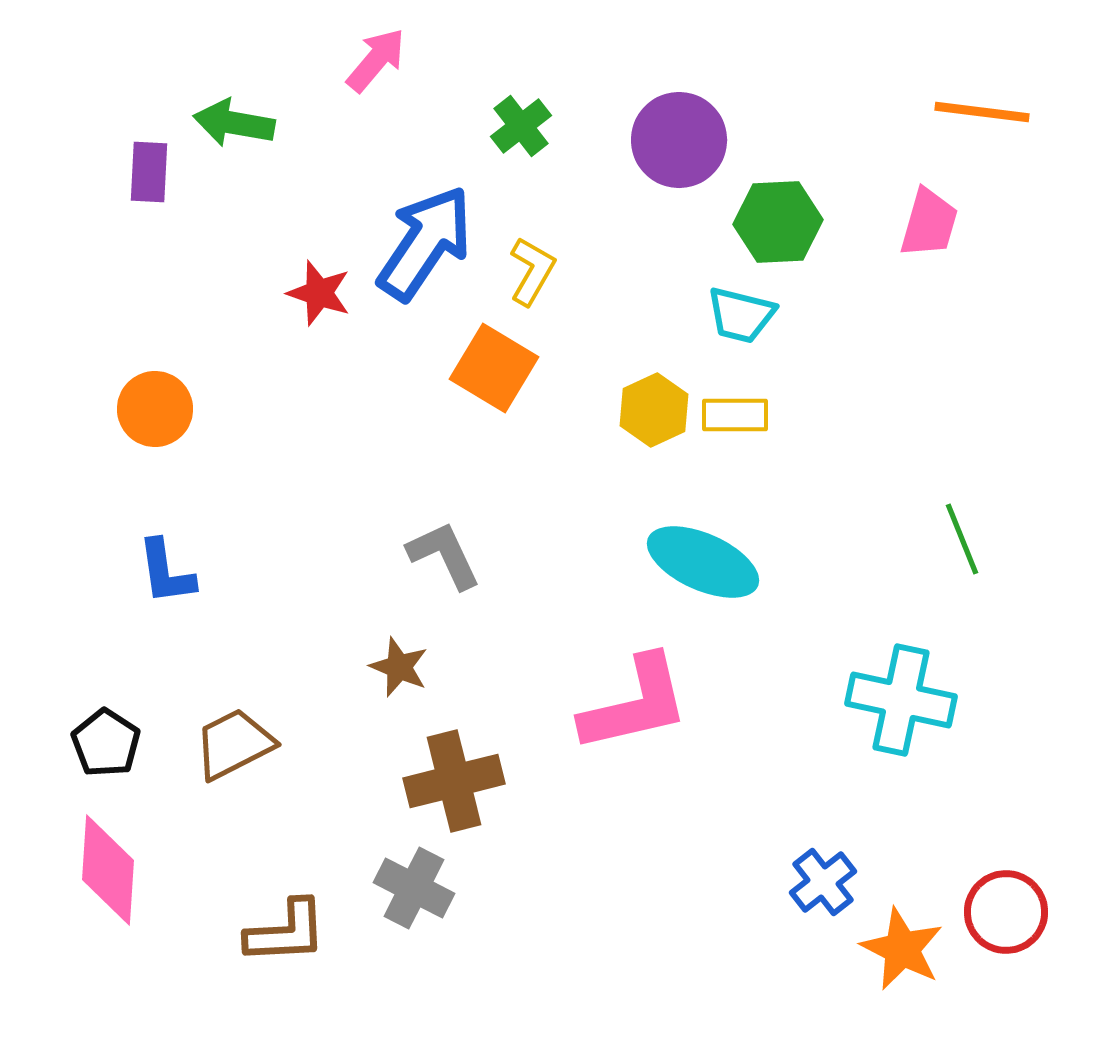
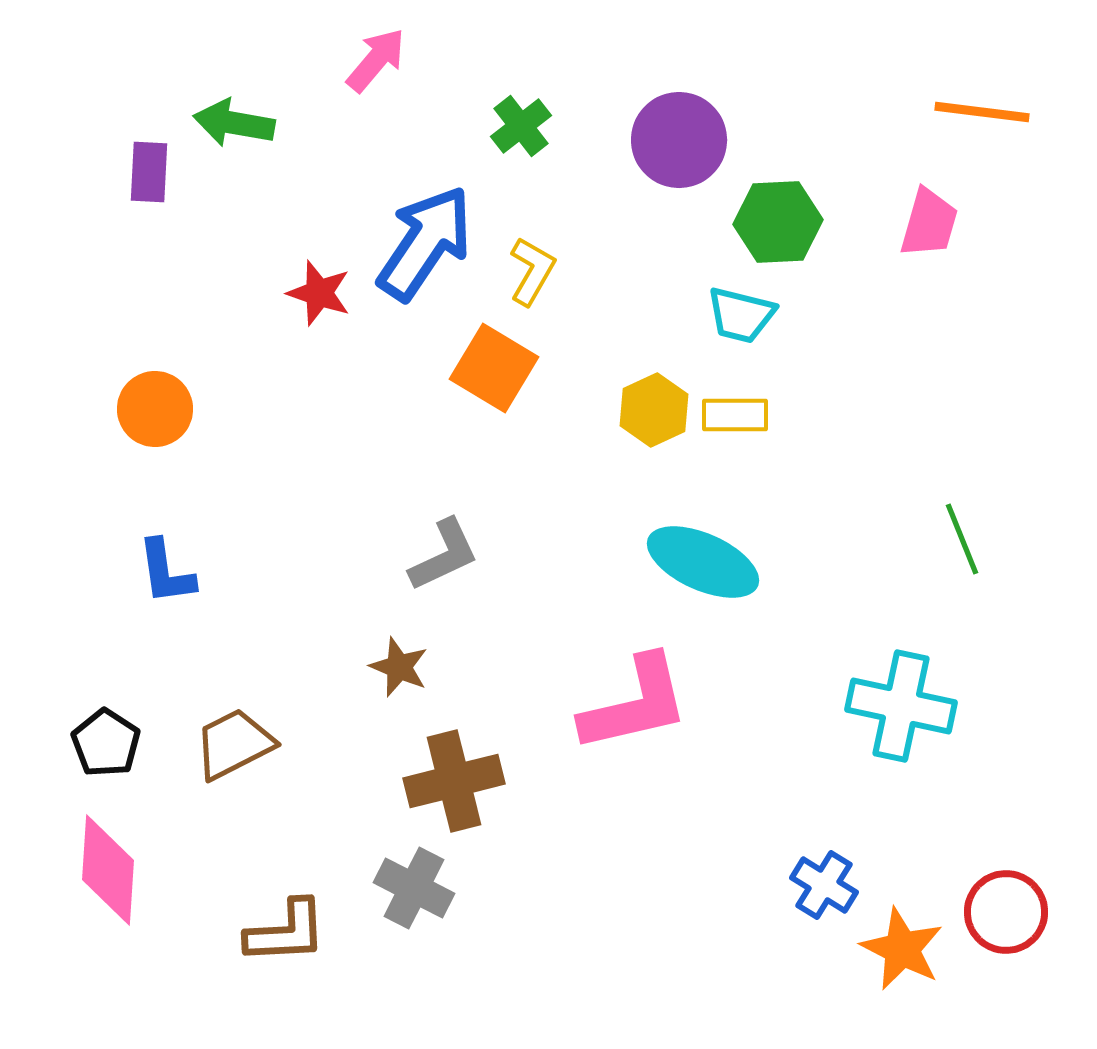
gray L-shape: rotated 90 degrees clockwise
cyan cross: moved 6 px down
blue cross: moved 1 px right, 3 px down; rotated 20 degrees counterclockwise
